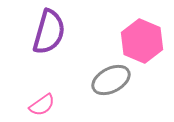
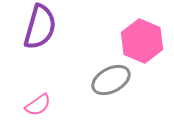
purple semicircle: moved 9 px left, 5 px up
pink semicircle: moved 4 px left
